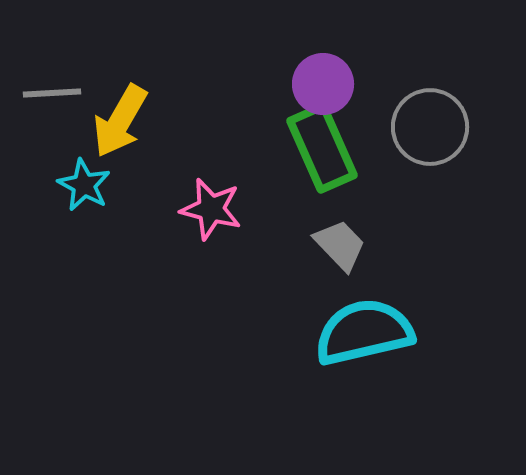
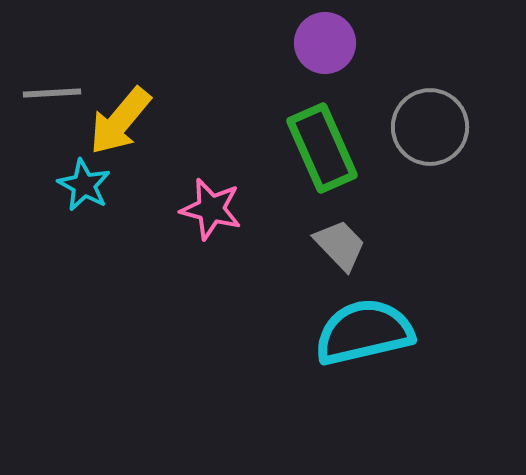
purple circle: moved 2 px right, 41 px up
yellow arrow: rotated 10 degrees clockwise
